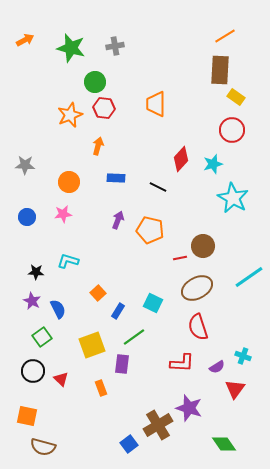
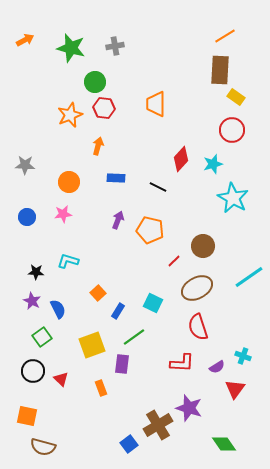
red line at (180, 258): moved 6 px left, 3 px down; rotated 32 degrees counterclockwise
